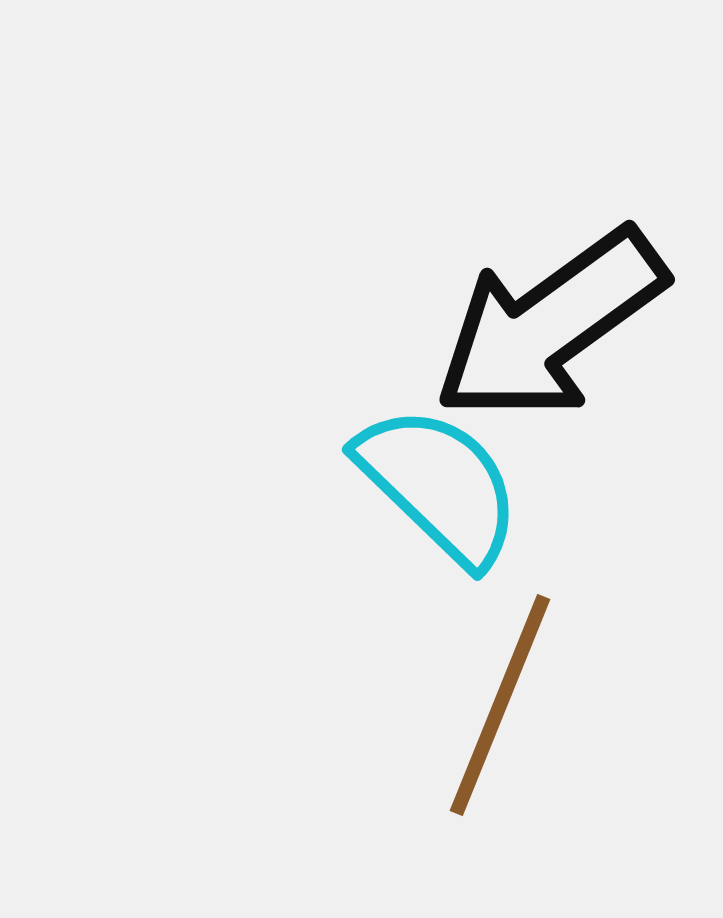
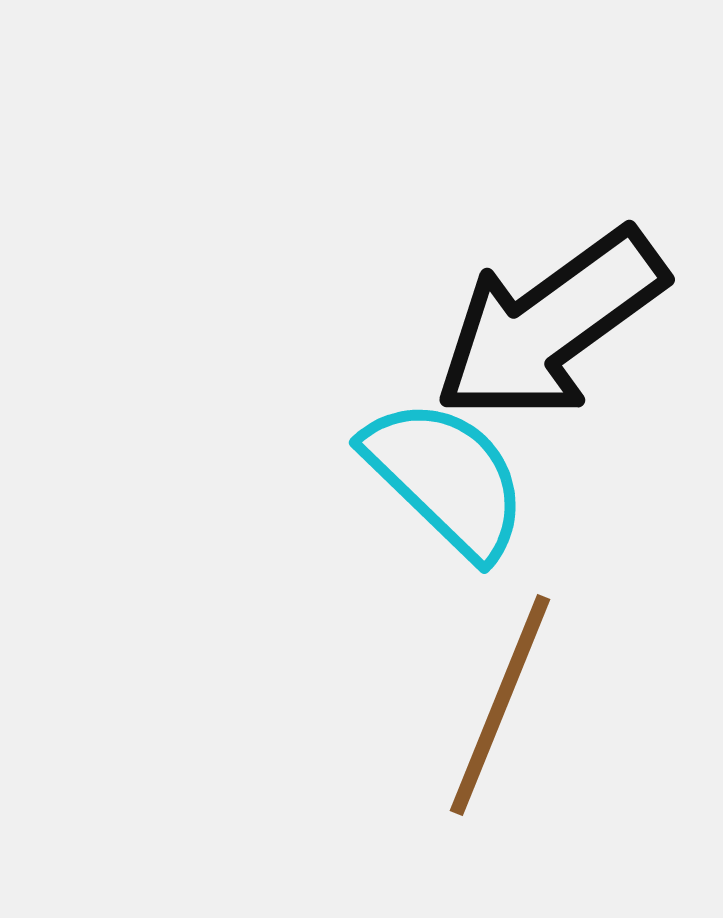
cyan semicircle: moved 7 px right, 7 px up
